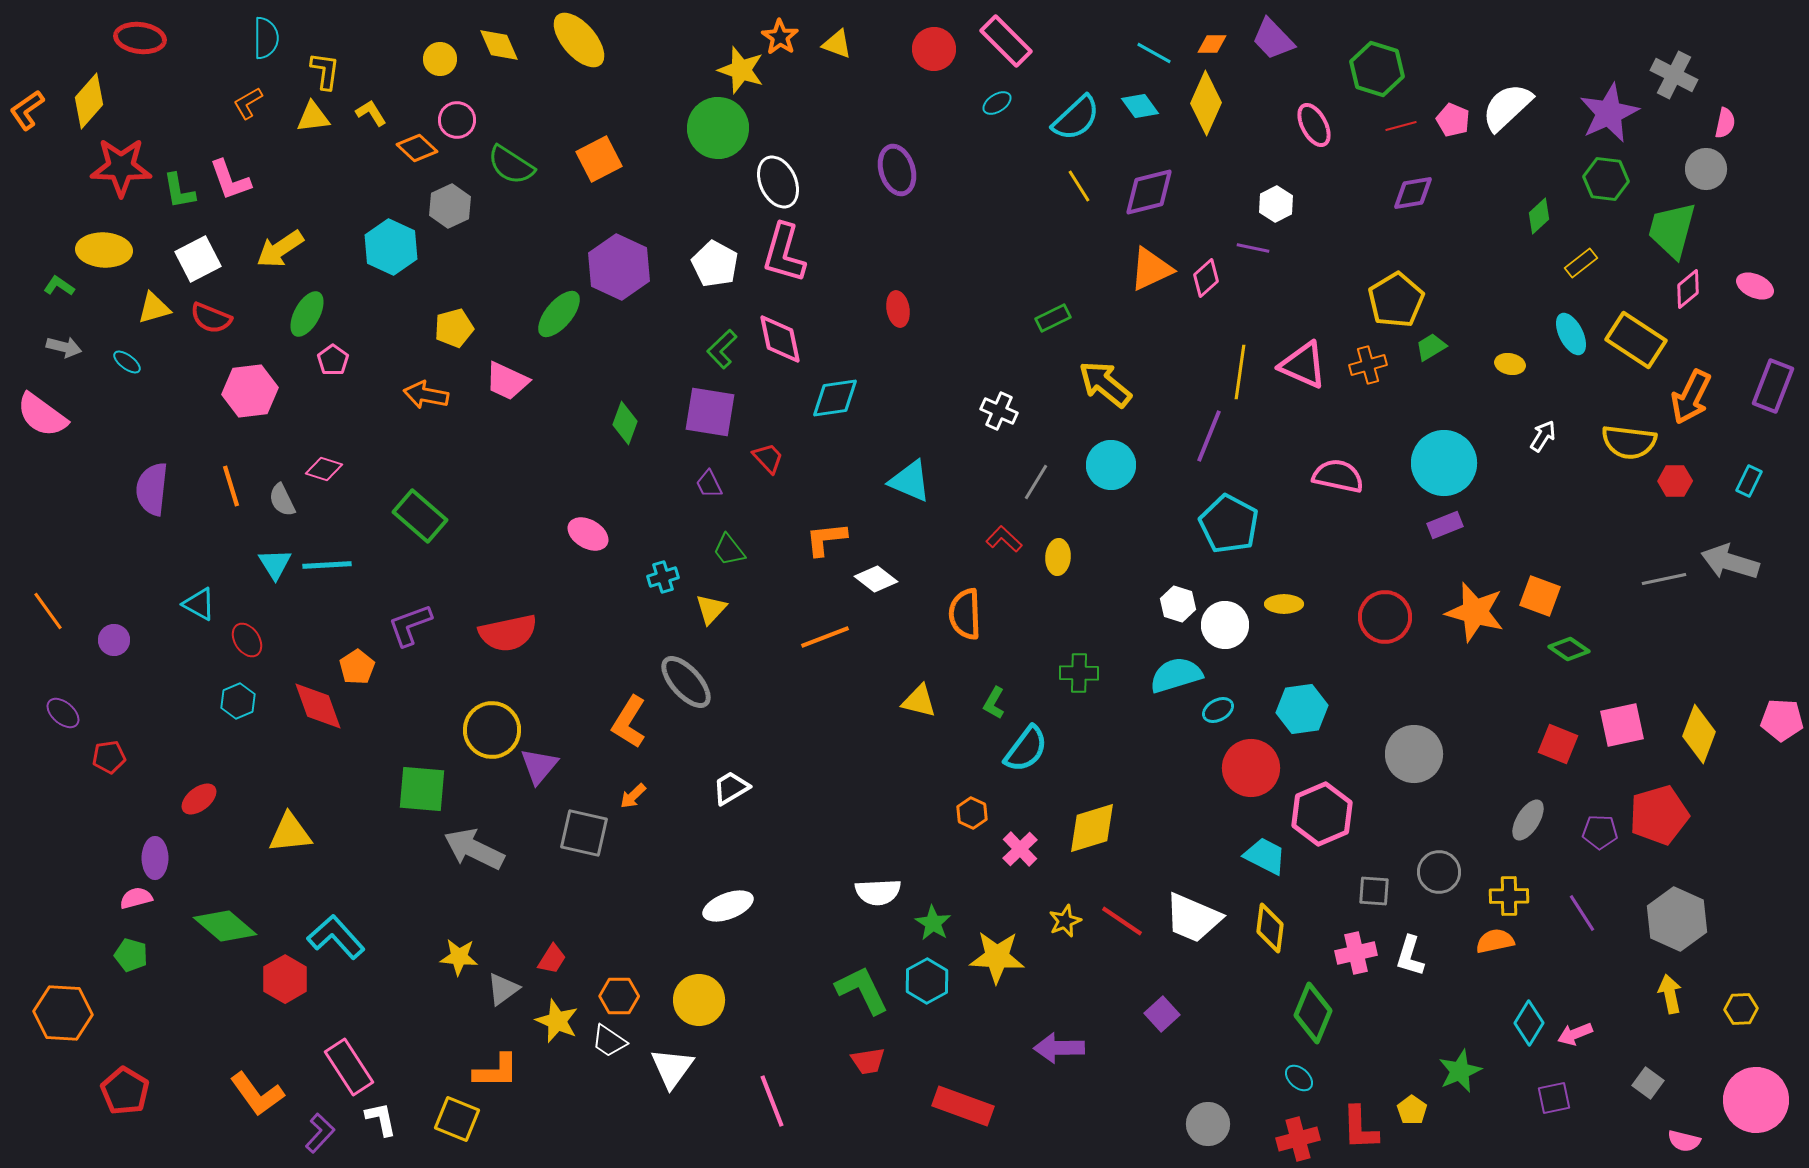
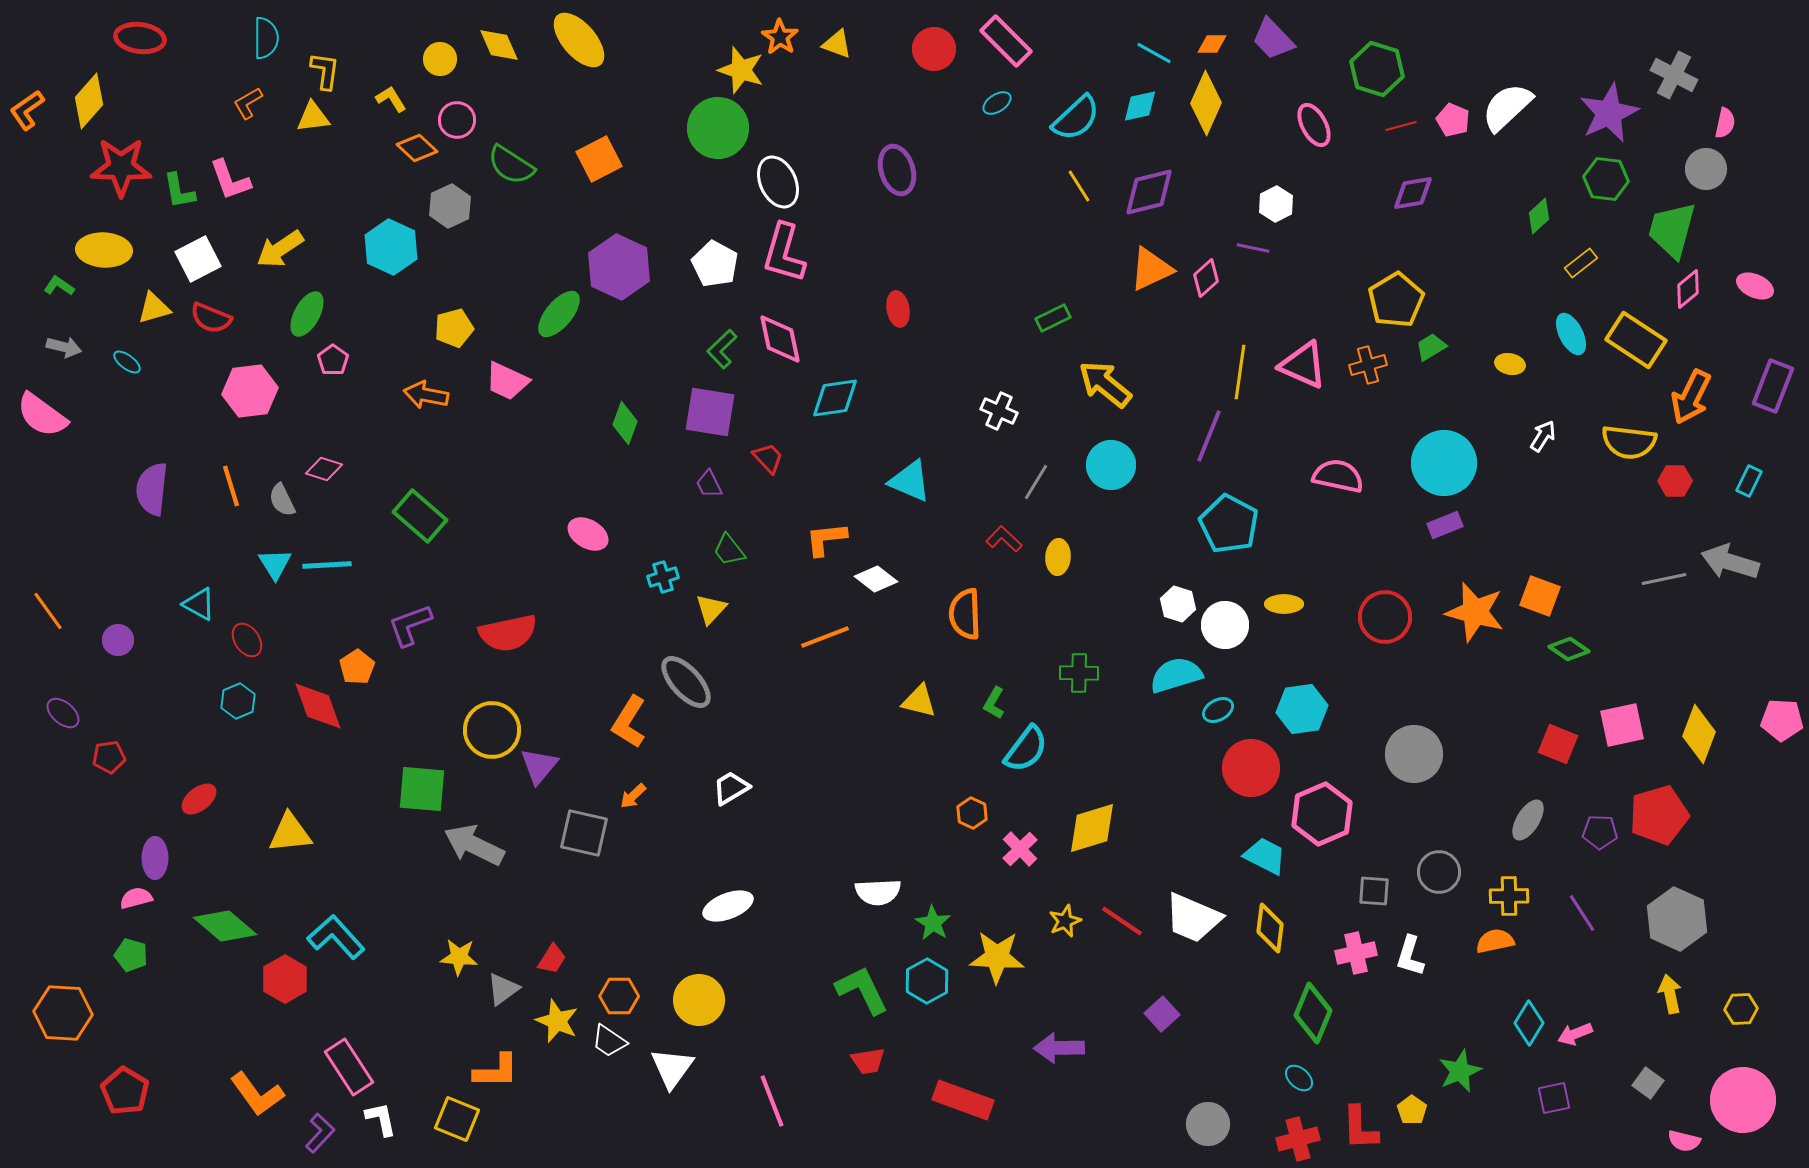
cyan diamond at (1140, 106): rotated 66 degrees counterclockwise
yellow L-shape at (371, 113): moved 20 px right, 14 px up
purple circle at (114, 640): moved 4 px right
gray arrow at (474, 849): moved 4 px up
pink circle at (1756, 1100): moved 13 px left
red rectangle at (963, 1106): moved 6 px up
